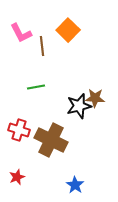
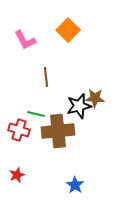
pink L-shape: moved 4 px right, 7 px down
brown line: moved 4 px right, 31 px down
green line: moved 27 px down; rotated 24 degrees clockwise
brown cross: moved 7 px right, 9 px up; rotated 32 degrees counterclockwise
red star: moved 2 px up
